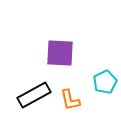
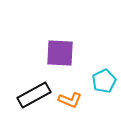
cyan pentagon: moved 1 px left, 1 px up
orange L-shape: rotated 55 degrees counterclockwise
